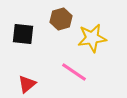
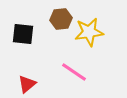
brown hexagon: rotated 10 degrees clockwise
yellow star: moved 3 px left, 6 px up
